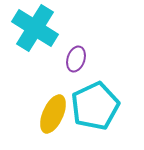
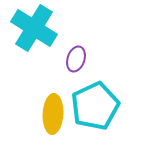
cyan cross: moved 1 px left
yellow ellipse: rotated 21 degrees counterclockwise
